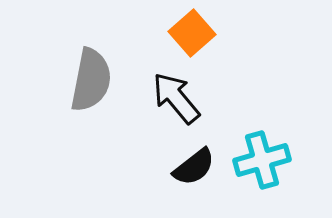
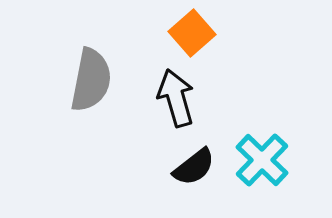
black arrow: rotated 24 degrees clockwise
cyan cross: rotated 30 degrees counterclockwise
